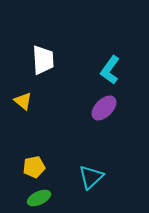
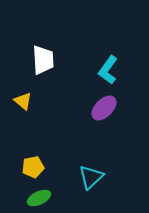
cyan L-shape: moved 2 px left
yellow pentagon: moved 1 px left
